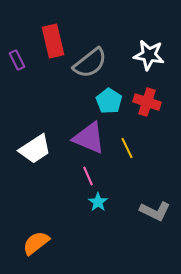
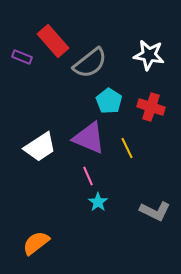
red rectangle: rotated 28 degrees counterclockwise
purple rectangle: moved 5 px right, 3 px up; rotated 42 degrees counterclockwise
red cross: moved 4 px right, 5 px down
white trapezoid: moved 5 px right, 2 px up
